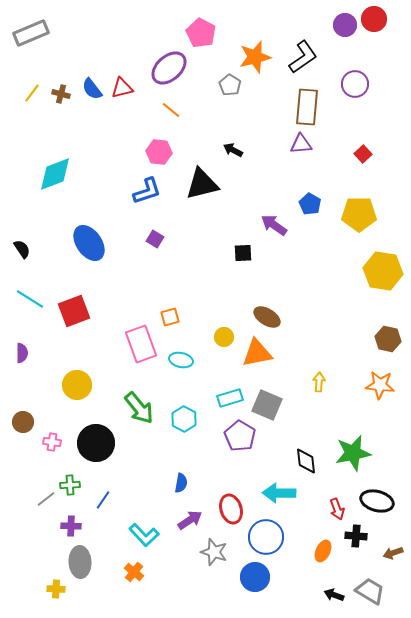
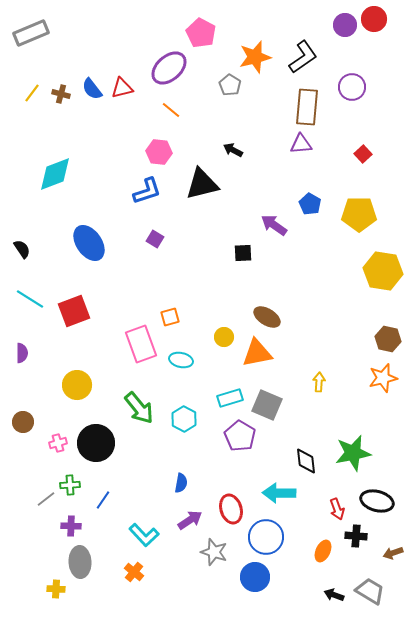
purple circle at (355, 84): moved 3 px left, 3 px down
orange star at (380, 385): moved 3 px right, 7 px up; rotated 20 degrees counterclockwise
pink cross at (52, 442): moved 6 px right, 1 px down; rotated 24 degrees counterclockwise
